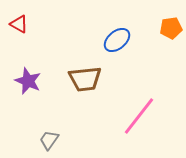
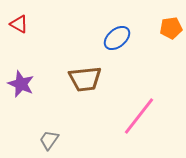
blue ellipse: moved 2 px up
purple star: moved 7 px left, 3 px down
